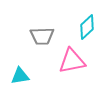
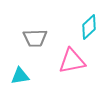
cyan diamond: moved 2 px right
gray trapezoid: moved 7 px left, 2 px down
